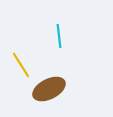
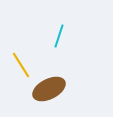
cyan line: rotated 25 degrees clockwise
